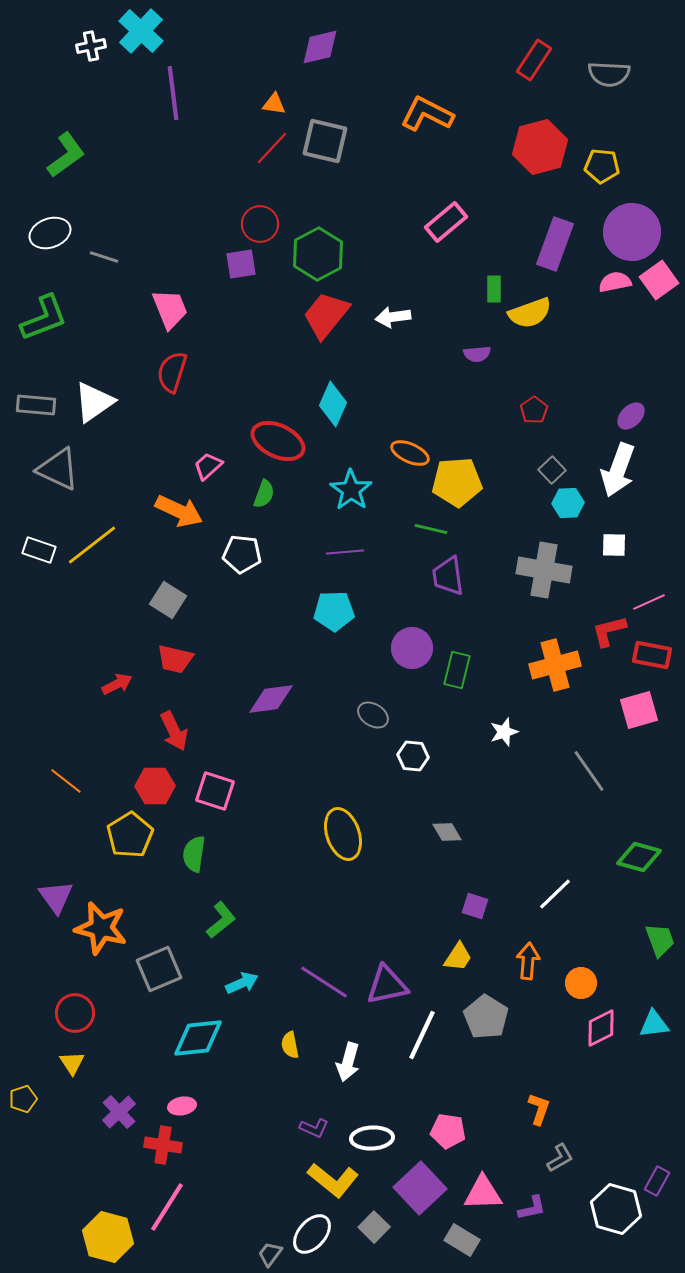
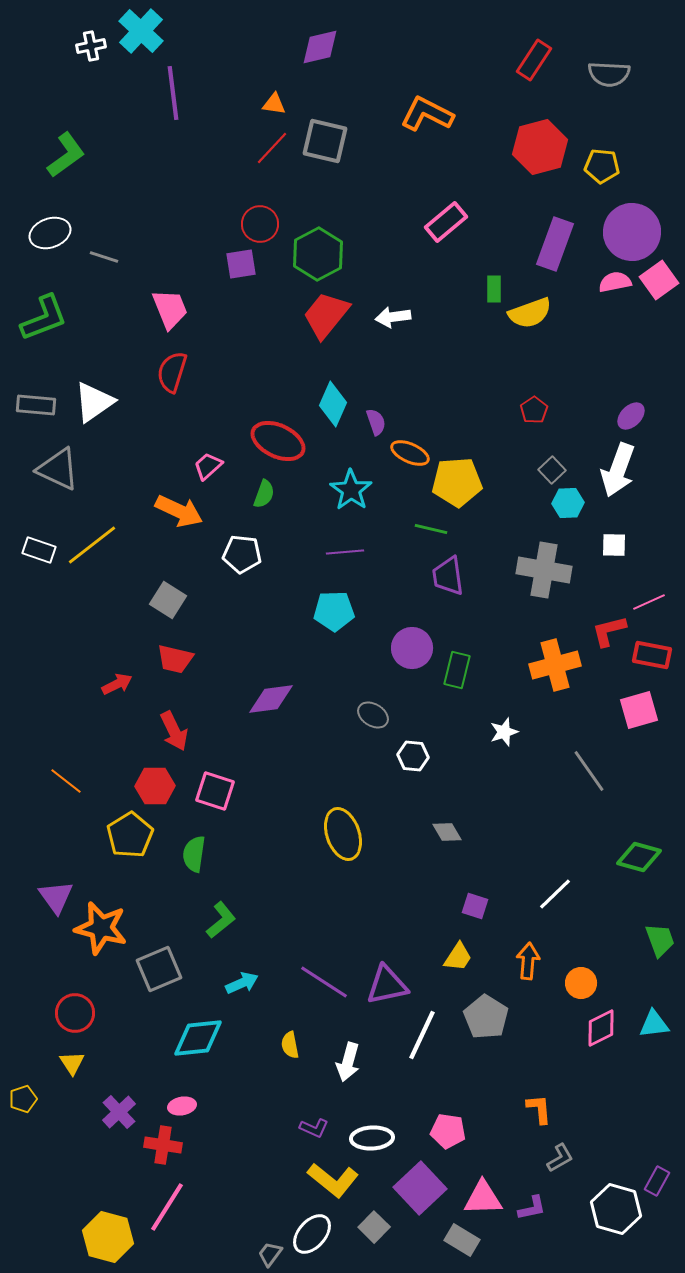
purple semicircle at (477, 354): moved 101 px left, 68 px down; rotated 104 degrees counterclockwise
orange L-shape at (539, 1109): rotated 24 degrees counterclockwise
pink triangle at (483, 1193): moved 5 px down
